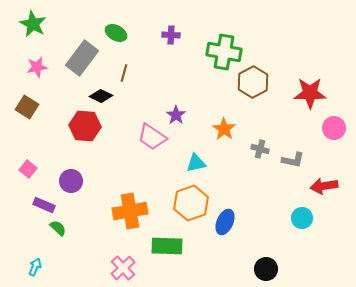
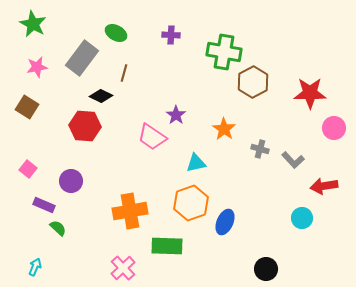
gray L-shape: rotated 35 degrees clockwise
